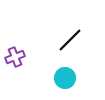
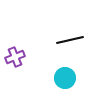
black line: rotated 32 degrees clockwise
